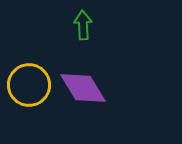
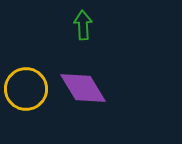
yellow circle: moved 3 px left, 4 px down
